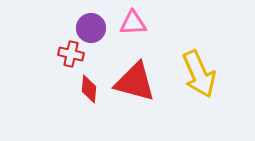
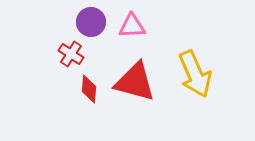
pink triangle: moved 1 px left, 3 px down
purple circle: moved 6 px up
red cross: rotated 20 degrees clockwise
yellow arrow: moved 4 px left
